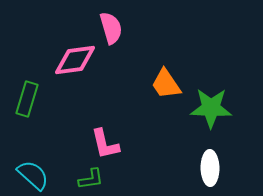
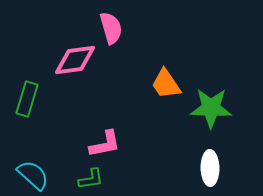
pink L-shape: rotated 88 degrees counterclockwise
